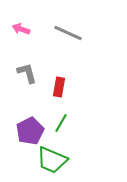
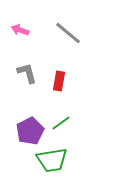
pink arrow: moved 1 px left, 1 px down
gray line: rotated 16 degrees clockwise
red rectangle: moved 6 px up
green line: rotated 24 degrees clockwise
green trapezoid: rotated 32 degrees counterclockwise
